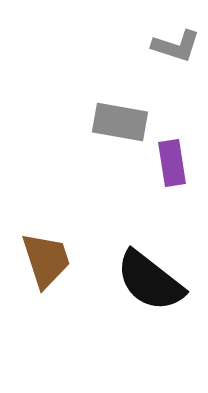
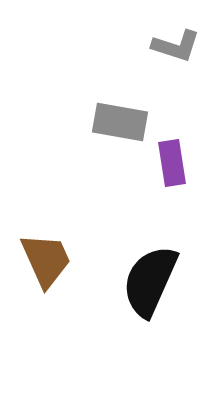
brown trapezoid: rotated 6 degrees counterclockwise
black semicircle: rotated 76 degrees clockwise
